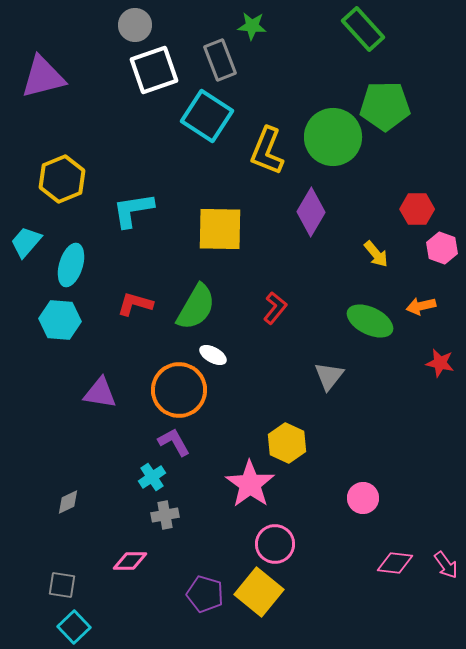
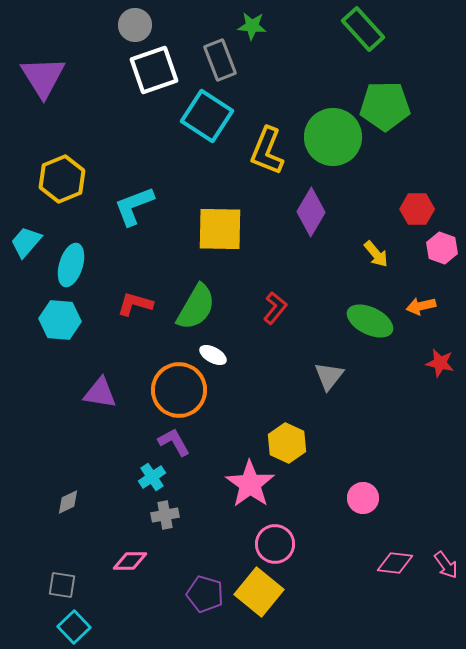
purple triangle at (43, 77): rotated 48 degrees counterclockwise
cyan L-shape at (133, 210): moved 1 px right, 4 px up; rotated 12 degrees counterclockwise
